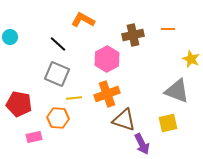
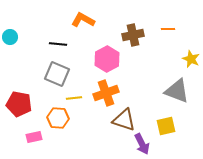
black line: rotated 36 degrees counterclockwise
orange cross: moved 1 px left, 1 px up
yellow square: moved 2 px left, 3 px down
